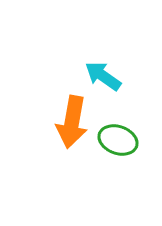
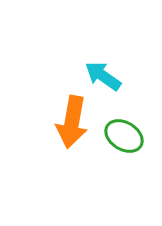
green ellipse: moved 6 px right, 4 px up; rotated 12 degrees clockwise
